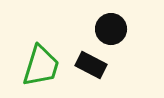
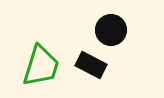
black circle: moved 1 px down
